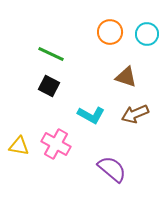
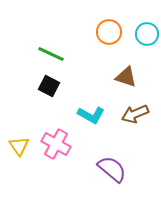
orange circle: moved 1 px left
yellow triangle: rotated 45 degrees clockwise
